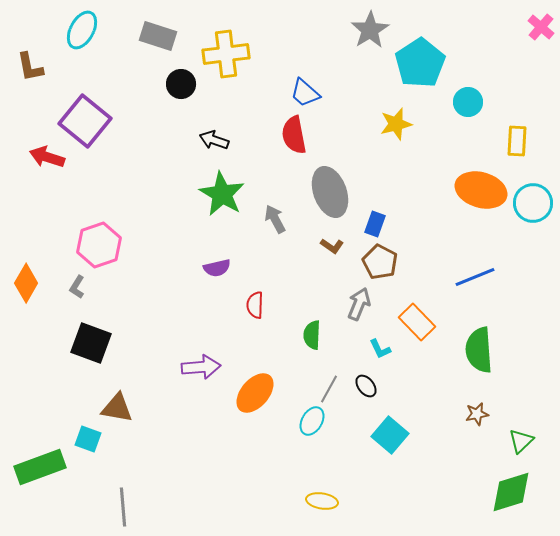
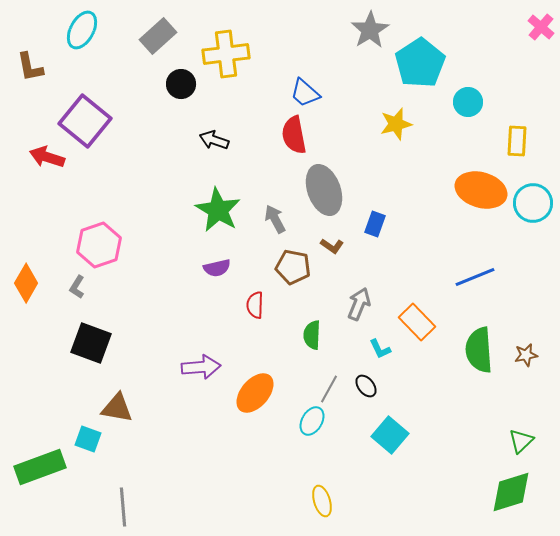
gray rectangle at (158, 36): rotated 60 degrees counterclockwise
gray ellipse at (330, 192): moved 6 px left, 2 px up
green star at (222, 194): moved 4 px left, 16 px down
brown pentagon at (380, 262): moved 87 px left, 5 px down; rotated 16 degrees counterclockwise
brown star at (477, 414): moved 49 px right, 59 px up
yellow ellipse at (322, 501): rotated 64 degrees clockwise
